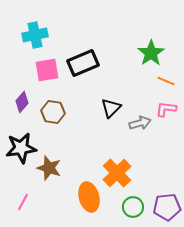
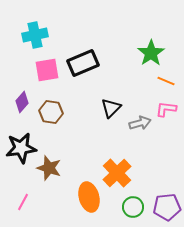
brown hexagon: moved 2 px left
